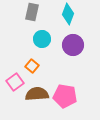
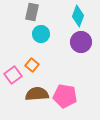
cyan diamond: moved 10 px right, 2 px down
cyan circle: moved 1 px left, 5 px up
purple circle: moved 8 px right, 3 px up
orange square: moved 1 px up
pink square: moved 2 px left, 7 px up
